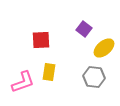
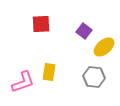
purple square: moved 2 px down
red square: moved 16 px up
yellow ellipse: moved 1 px up
